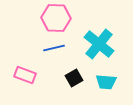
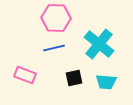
black square: rotated 18 degrees clockwise
